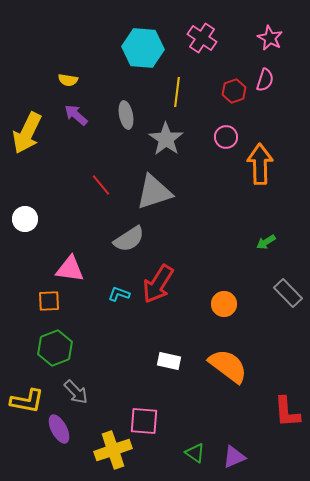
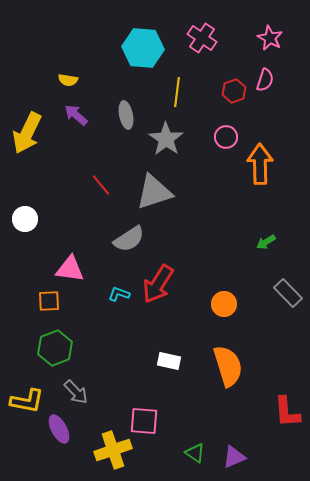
orange semicircle: rotated 36 degrees clockwise
